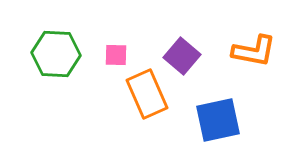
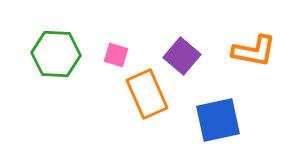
pink square: rotated 15 degrees clockwise
